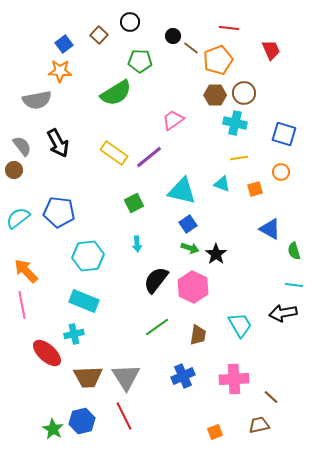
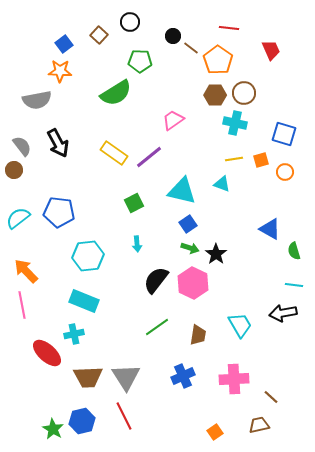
orange pentagon at (218, 60): rotated 16 degrees counterclockwise
yellow line at (239, 158): moved 5 px left, 1 px down
orange circle at (281, 172): moved 4 px right
orange square at (255, 189): moved 6 px right, 29 px up
pink hexagon at (193, 287): moved 4 px up
orange square at (215, 432): rotated 14 degrees counterclockwise
